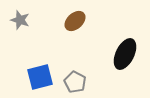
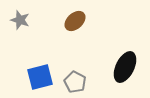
black ellipse: moved 13 px down
